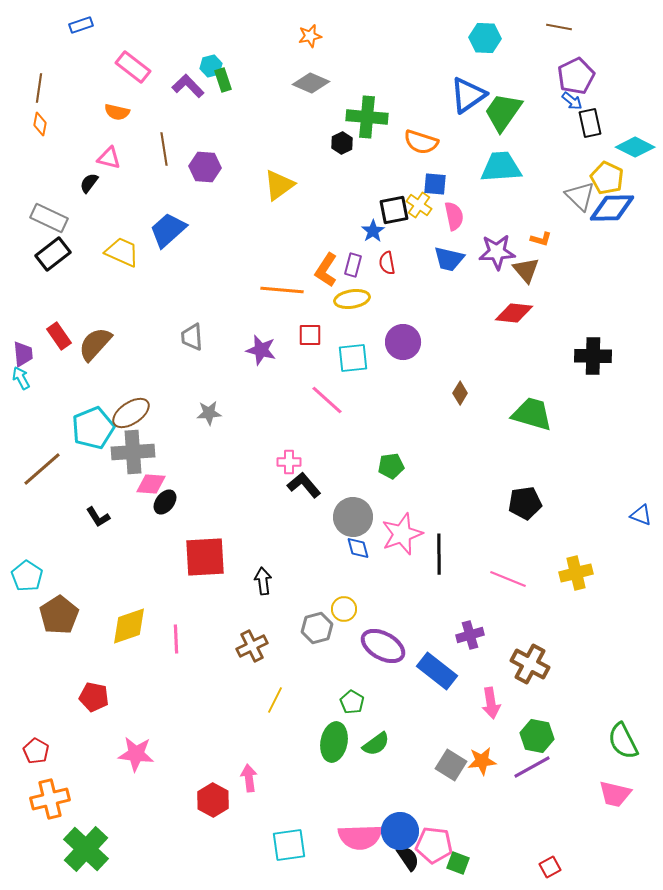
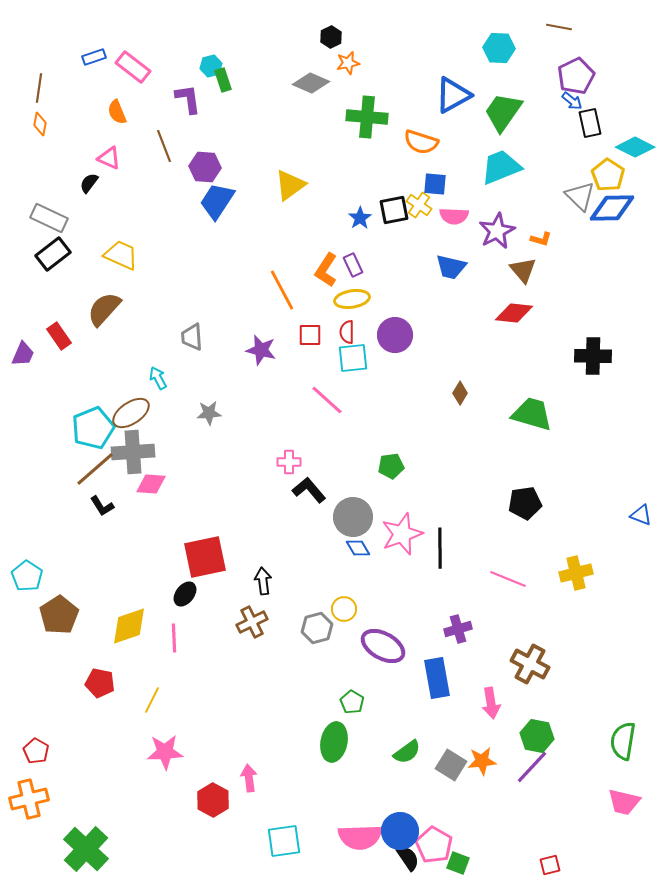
blue rectangle at (81, 25): moved 13 px right, 32 px down
orange star at (310, 36): moved 38 px right, 27 px down
cyan hexagon at (485, 38): moved 14 px right, 10 px down
purple L-shape at (188, 86): moved 13 px down; rotated 36 degrees clockwise
blue triangle at (468, 95): moved 15 px left; rotated 6 degrees clockwise
orange semicircle at (117, 112): rotated 55 degrees clockwise
black hexagon at (342, 143): moved 11 px left, 106 px up
brown line at (164, 149): moved 3 px up; rotated 12 degrees counterclockwise
pink triangle at (109, 158): rotated 10 degrees clockwise
cyan trapezoid at (501, 167): rotated 18 degrees counterclockwise
yellow pentagon at (607, 178): moved 1 px right, 3 px up; rotated 8 degrees clockwise
yellow triangle at (279, 185): moved 11 px right
pink semicircle at (454, 216): rotated 104 degrees clockwise
blue trapezoid at (168, 230): moved 49 px right, 29 px up; rotated 15 degrees counterclockwise
blue star at (373, 231): moved 13 px left, 13 px up
yellow trapezoid at (122, 252): moved 1 px left, 3 px down
purple star at (497, 252): moved 21 px up; rotated 24 degrees counterclockwise
blue trapezoid at (449, 259): moved 2 px right, 8 px down
red semicircle at (387, 263): moved 40 px left, 69 px down; rotated 10 degrees clockwise
purple rectangle at (353, 265): rotated 40 degrees counterclockwise
brown triangle at (526, 270): moved 3 px left
orange line at (282, 290): rotated 57 degrees clockwise
purple circle at (403, 342): moved 8 px left, 7 px up
brown semicircle at (95, 344): moved 9 px right, 35 px up
purple trapezoid at (23, 354): rotated 28 degrees clockwise
cyan arrow at (21, 378): moved 137 px right
brown line at (42, 469): moved 53 px right
black L-shape at (304, 485): moved 5 px right, 5 px down
black ellipse at (165, 502): moved 20 px right, 92 px down
black L-shape at (98, 517): moved 4 px right, 11 px up
blue diamond at (358, 548): rotated 15 degrees counterclockwise
black line at (439, 554): moved 1 px right, 6 px up
red square at (205, 557): rotated 9 degrees counterclockwise
purple cross at (470, 635): moved 12 px left, 6 px up
pink line at (176, 639): moved 2 px left, 1 px up
brown cross at (252, 646): moved 24 px up
blue rectangle at (437, 671): moved 7 px down; rotated 42 degrees clockwise
red pentagon at (94, 697): moved 6 px right, 14 px up
yellow line at (275, 700): moved 123 px left
green semicircle at (623, 741): rotated 36 degrees clockwise
green semicircle at (376, 744): moved 31 px right, 8 px down
pink star at (136, 754): moved 29 px right, 2 px up; rotated 9 degrees counterclockwise
purple line at (532, 767): rotated 18 degrees counterclockwise
pink trapezoid at (615, 794): moved 9 px right, 8 px down
orange cross at (50, 799): moved 21 px left
cyan square at (289, 845): moved 5 px left, 4 px up
pink pentagon at (434, 845): rotated 24 degrees clockwise
red square at (550, 867): moved 2 px up; rotated 15 degrees clockwise
